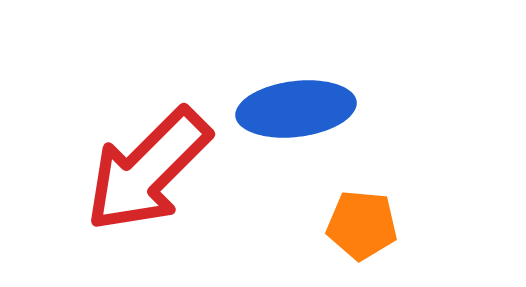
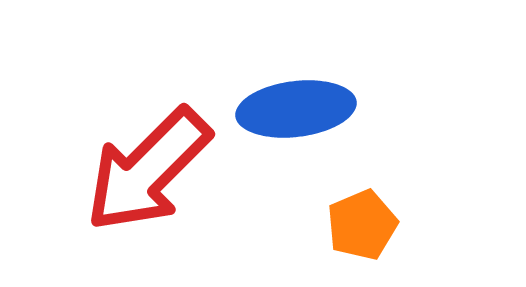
orange pentagon: rotated 28 degrees counterclockwise
